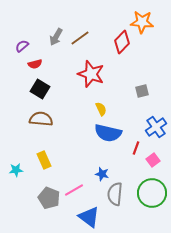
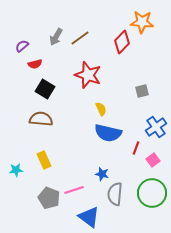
red star: moved 3 px left, 1 px down
black square: moved 5 px right
pink line: rotated 12 degrees clockwise
